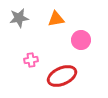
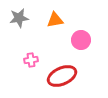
orange triangle: moved 1 px left, 1 px down
